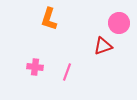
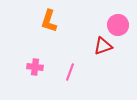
orange L-shape: moved 2 px down
pink circle: moved 1 px left, 2 px down
pink line: moved 3 px right
